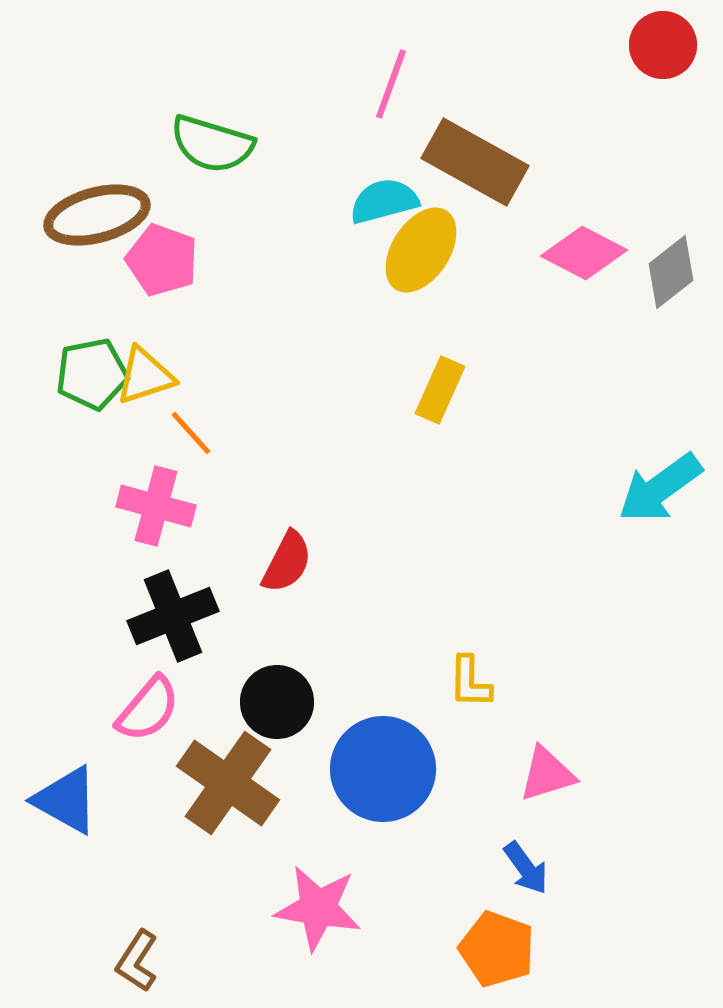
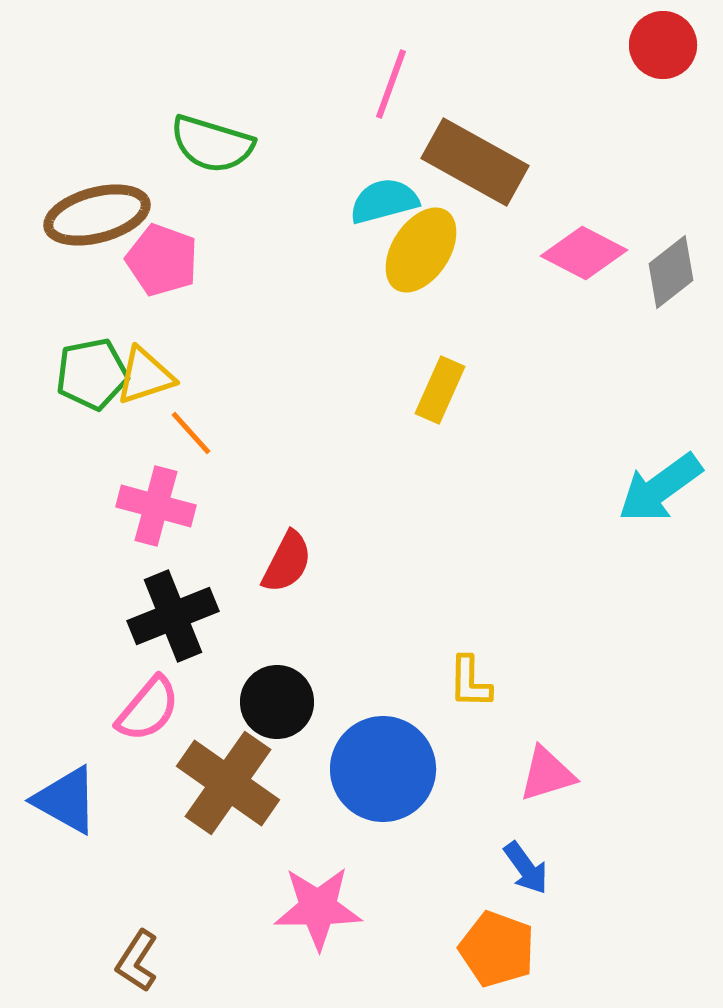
pink star: rotated 10 degrees counterclockwise
